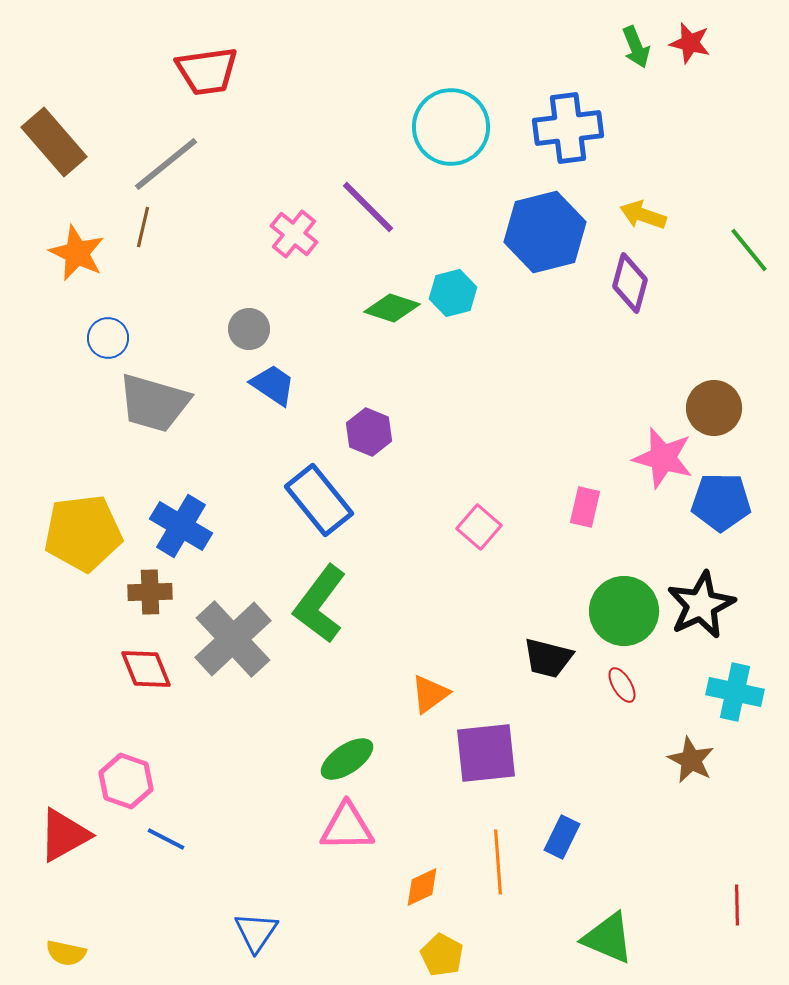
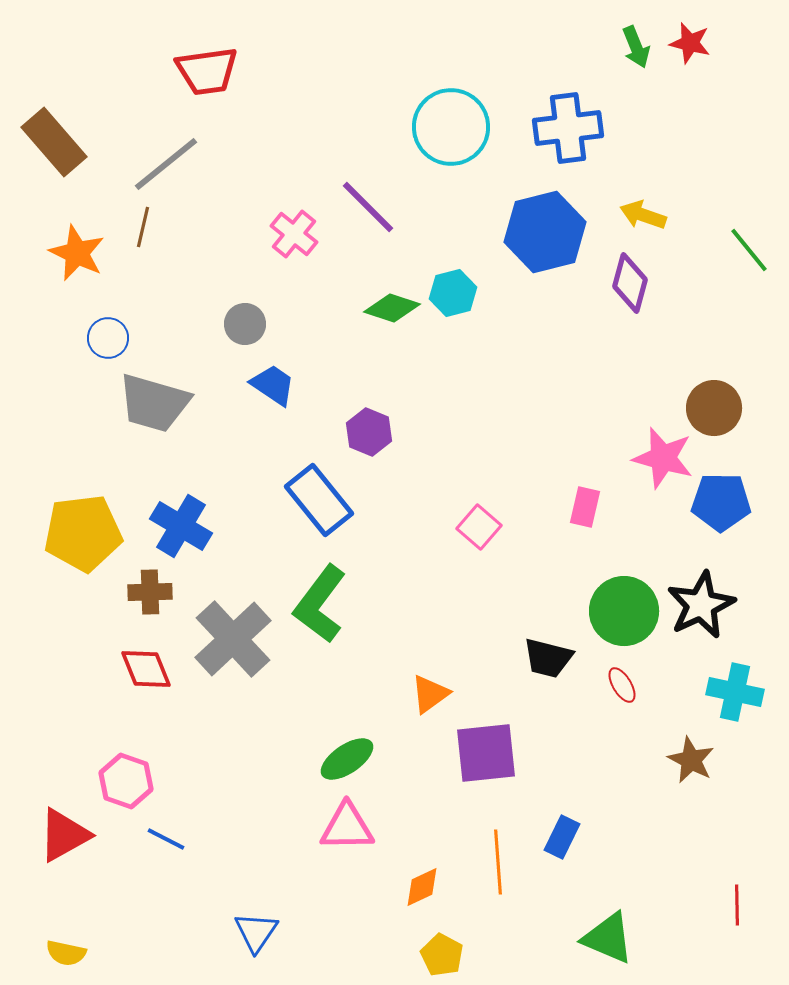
gray circle at (249, 329): moved 4 px left, 5 px up
